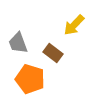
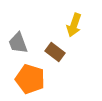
yellow arrow: rotated 25 degrees counterclockwise
brown rectangle: moved 2 px right, 1 px up
